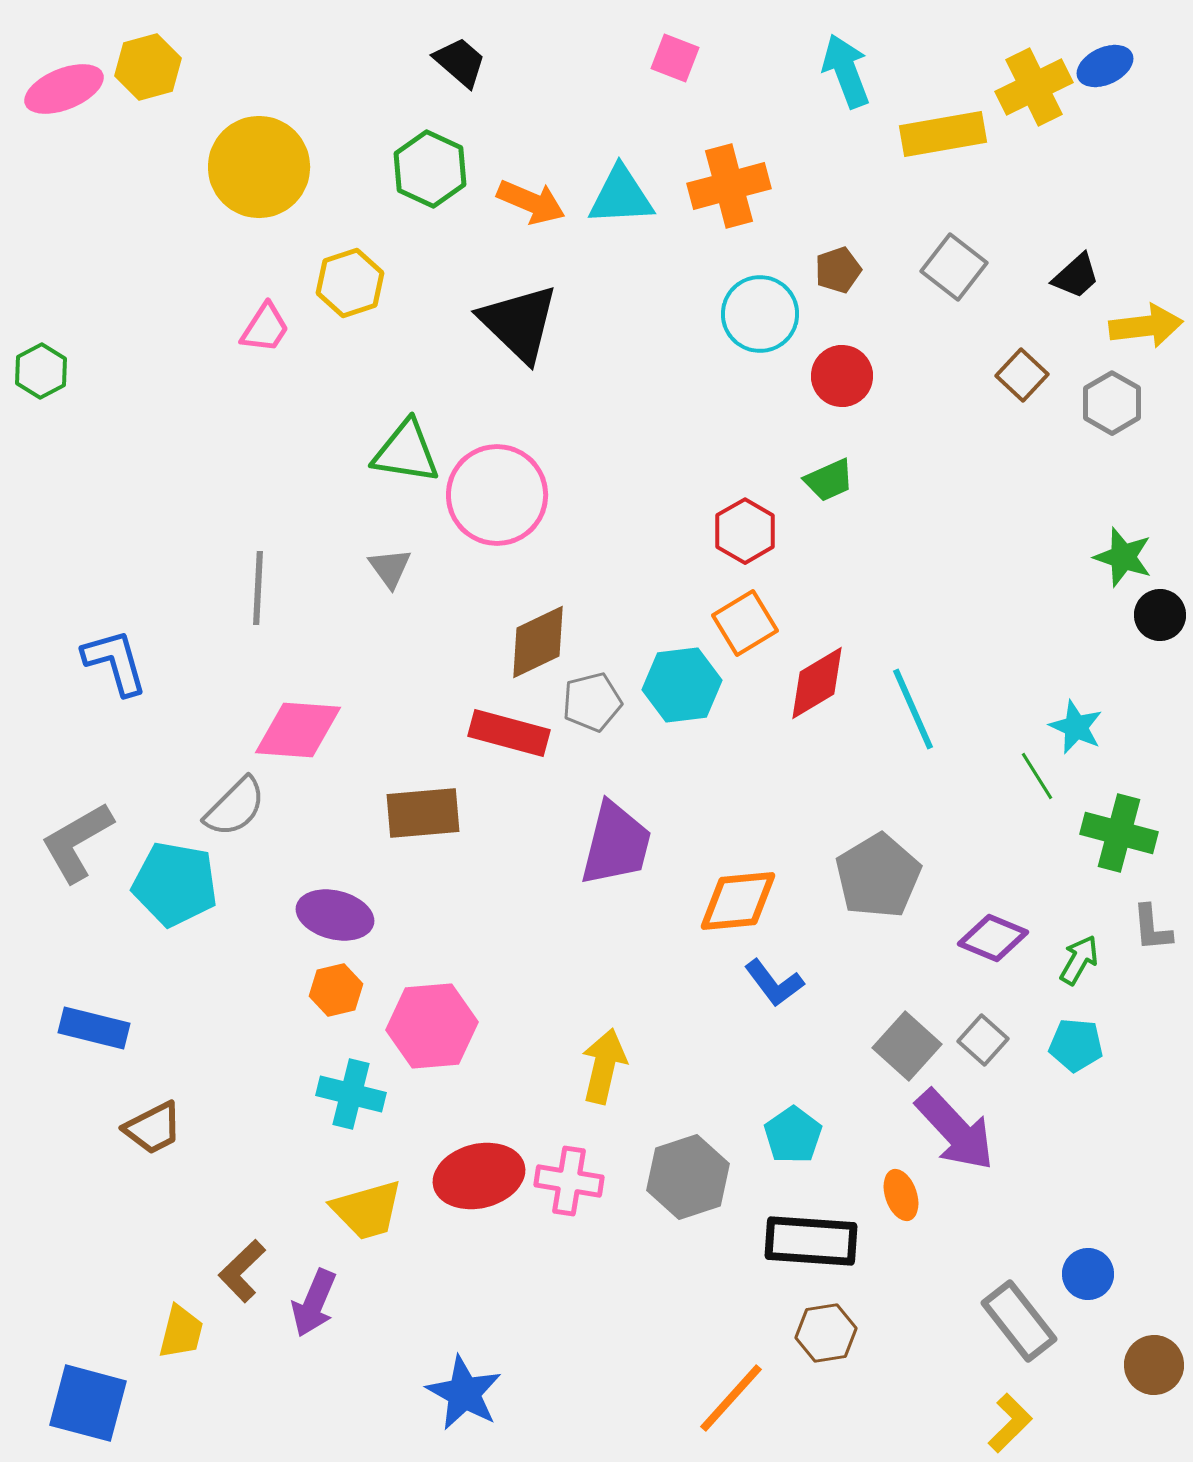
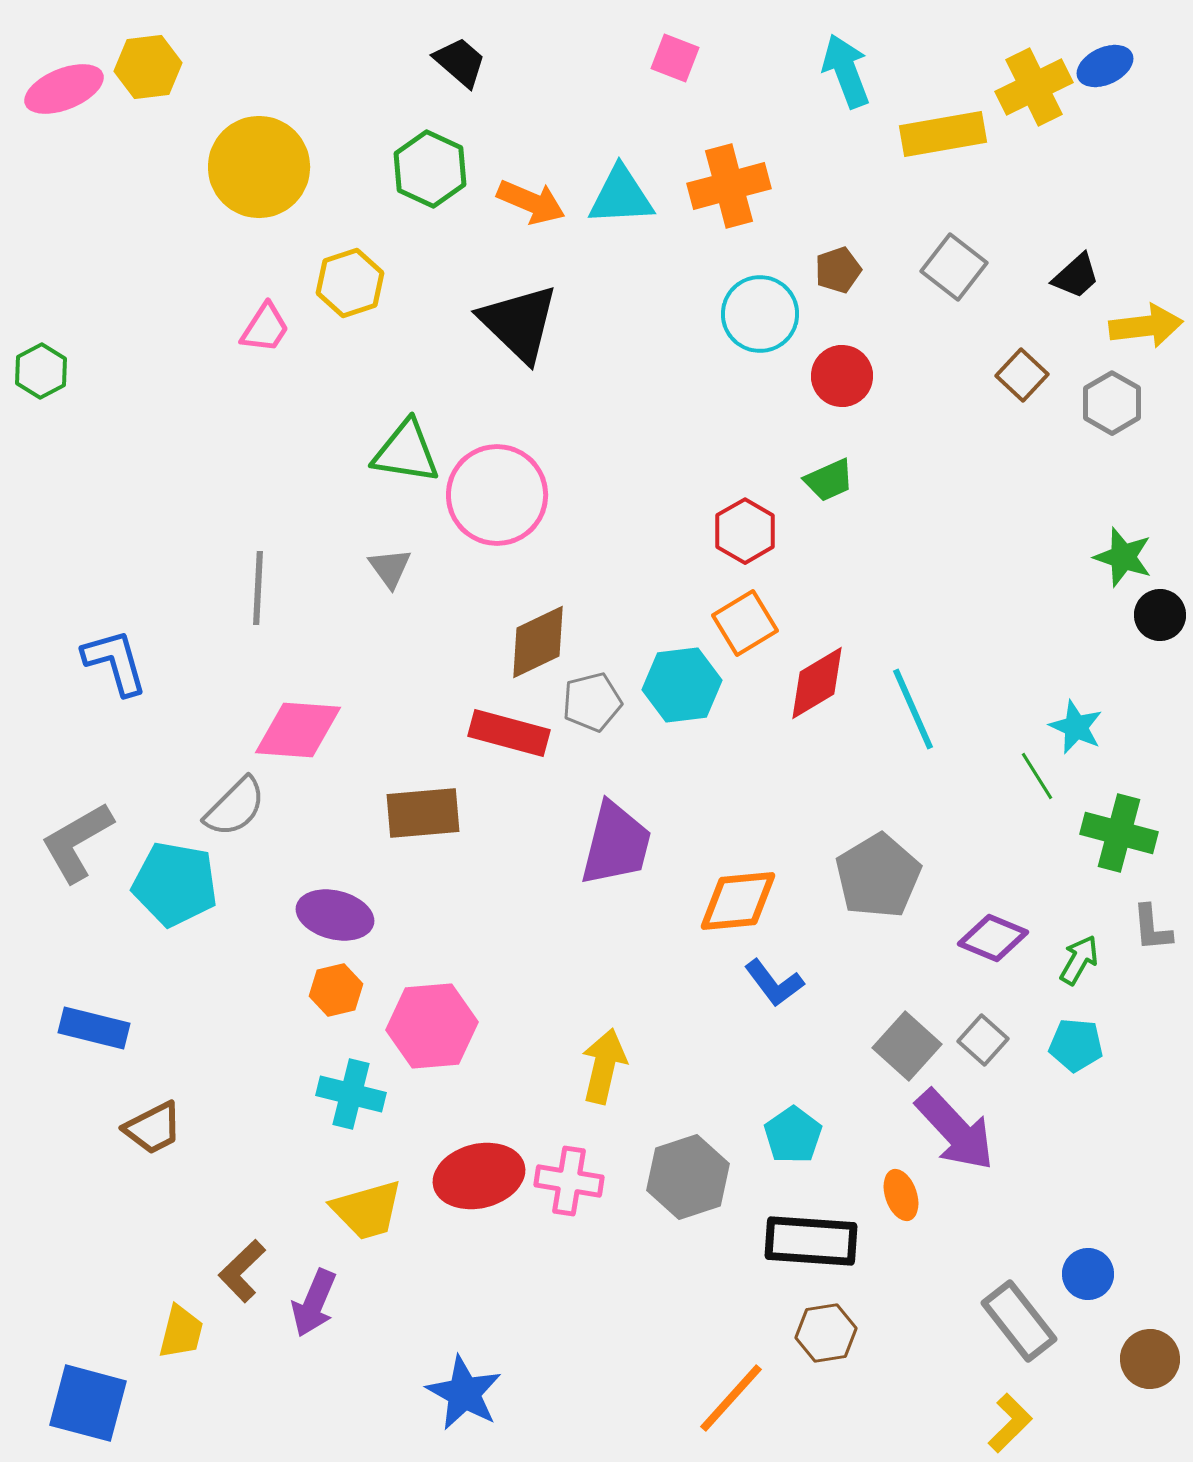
yellow hexagon at (148, 67): rotated 8 degrees clockwise
brown circle at (1154, 1365): moved 4 px left, 6 px up
